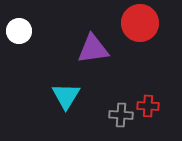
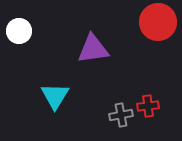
red circle: moved 18 px right, 1 px up
cyan triangle: moved 11 px left
red cross: rotated 10 degrees counterclockwise
gray cross: rotated 15 degrees counterclockwise
